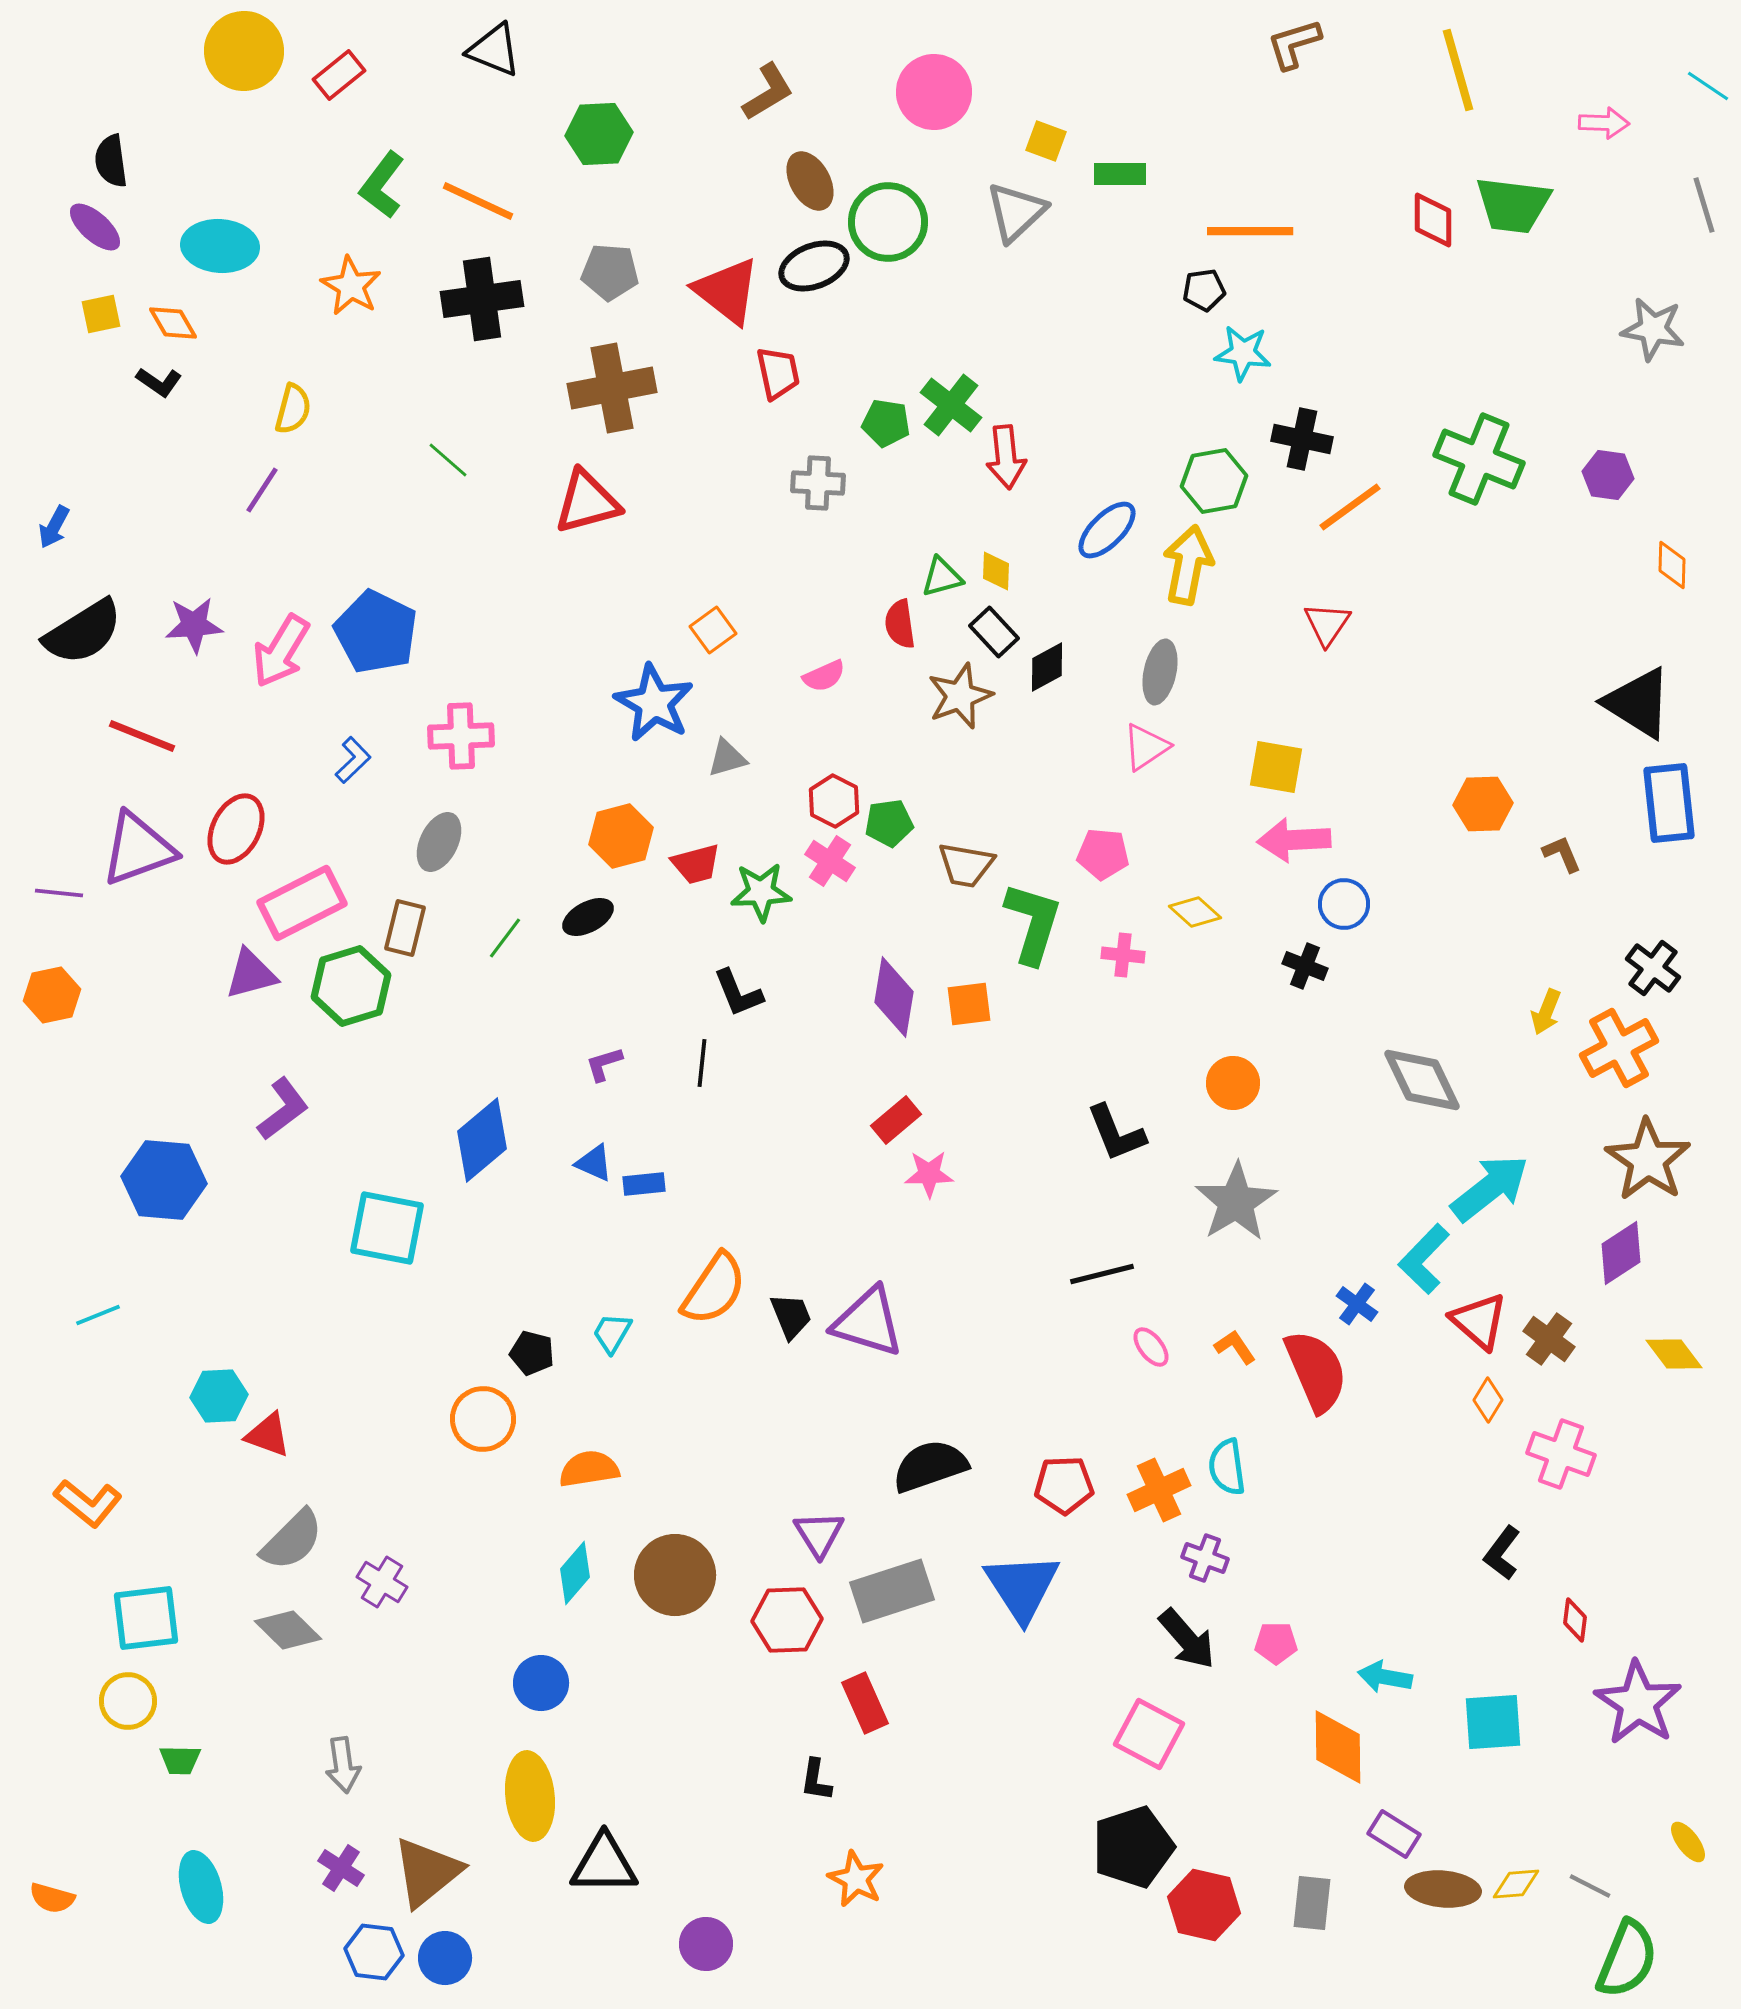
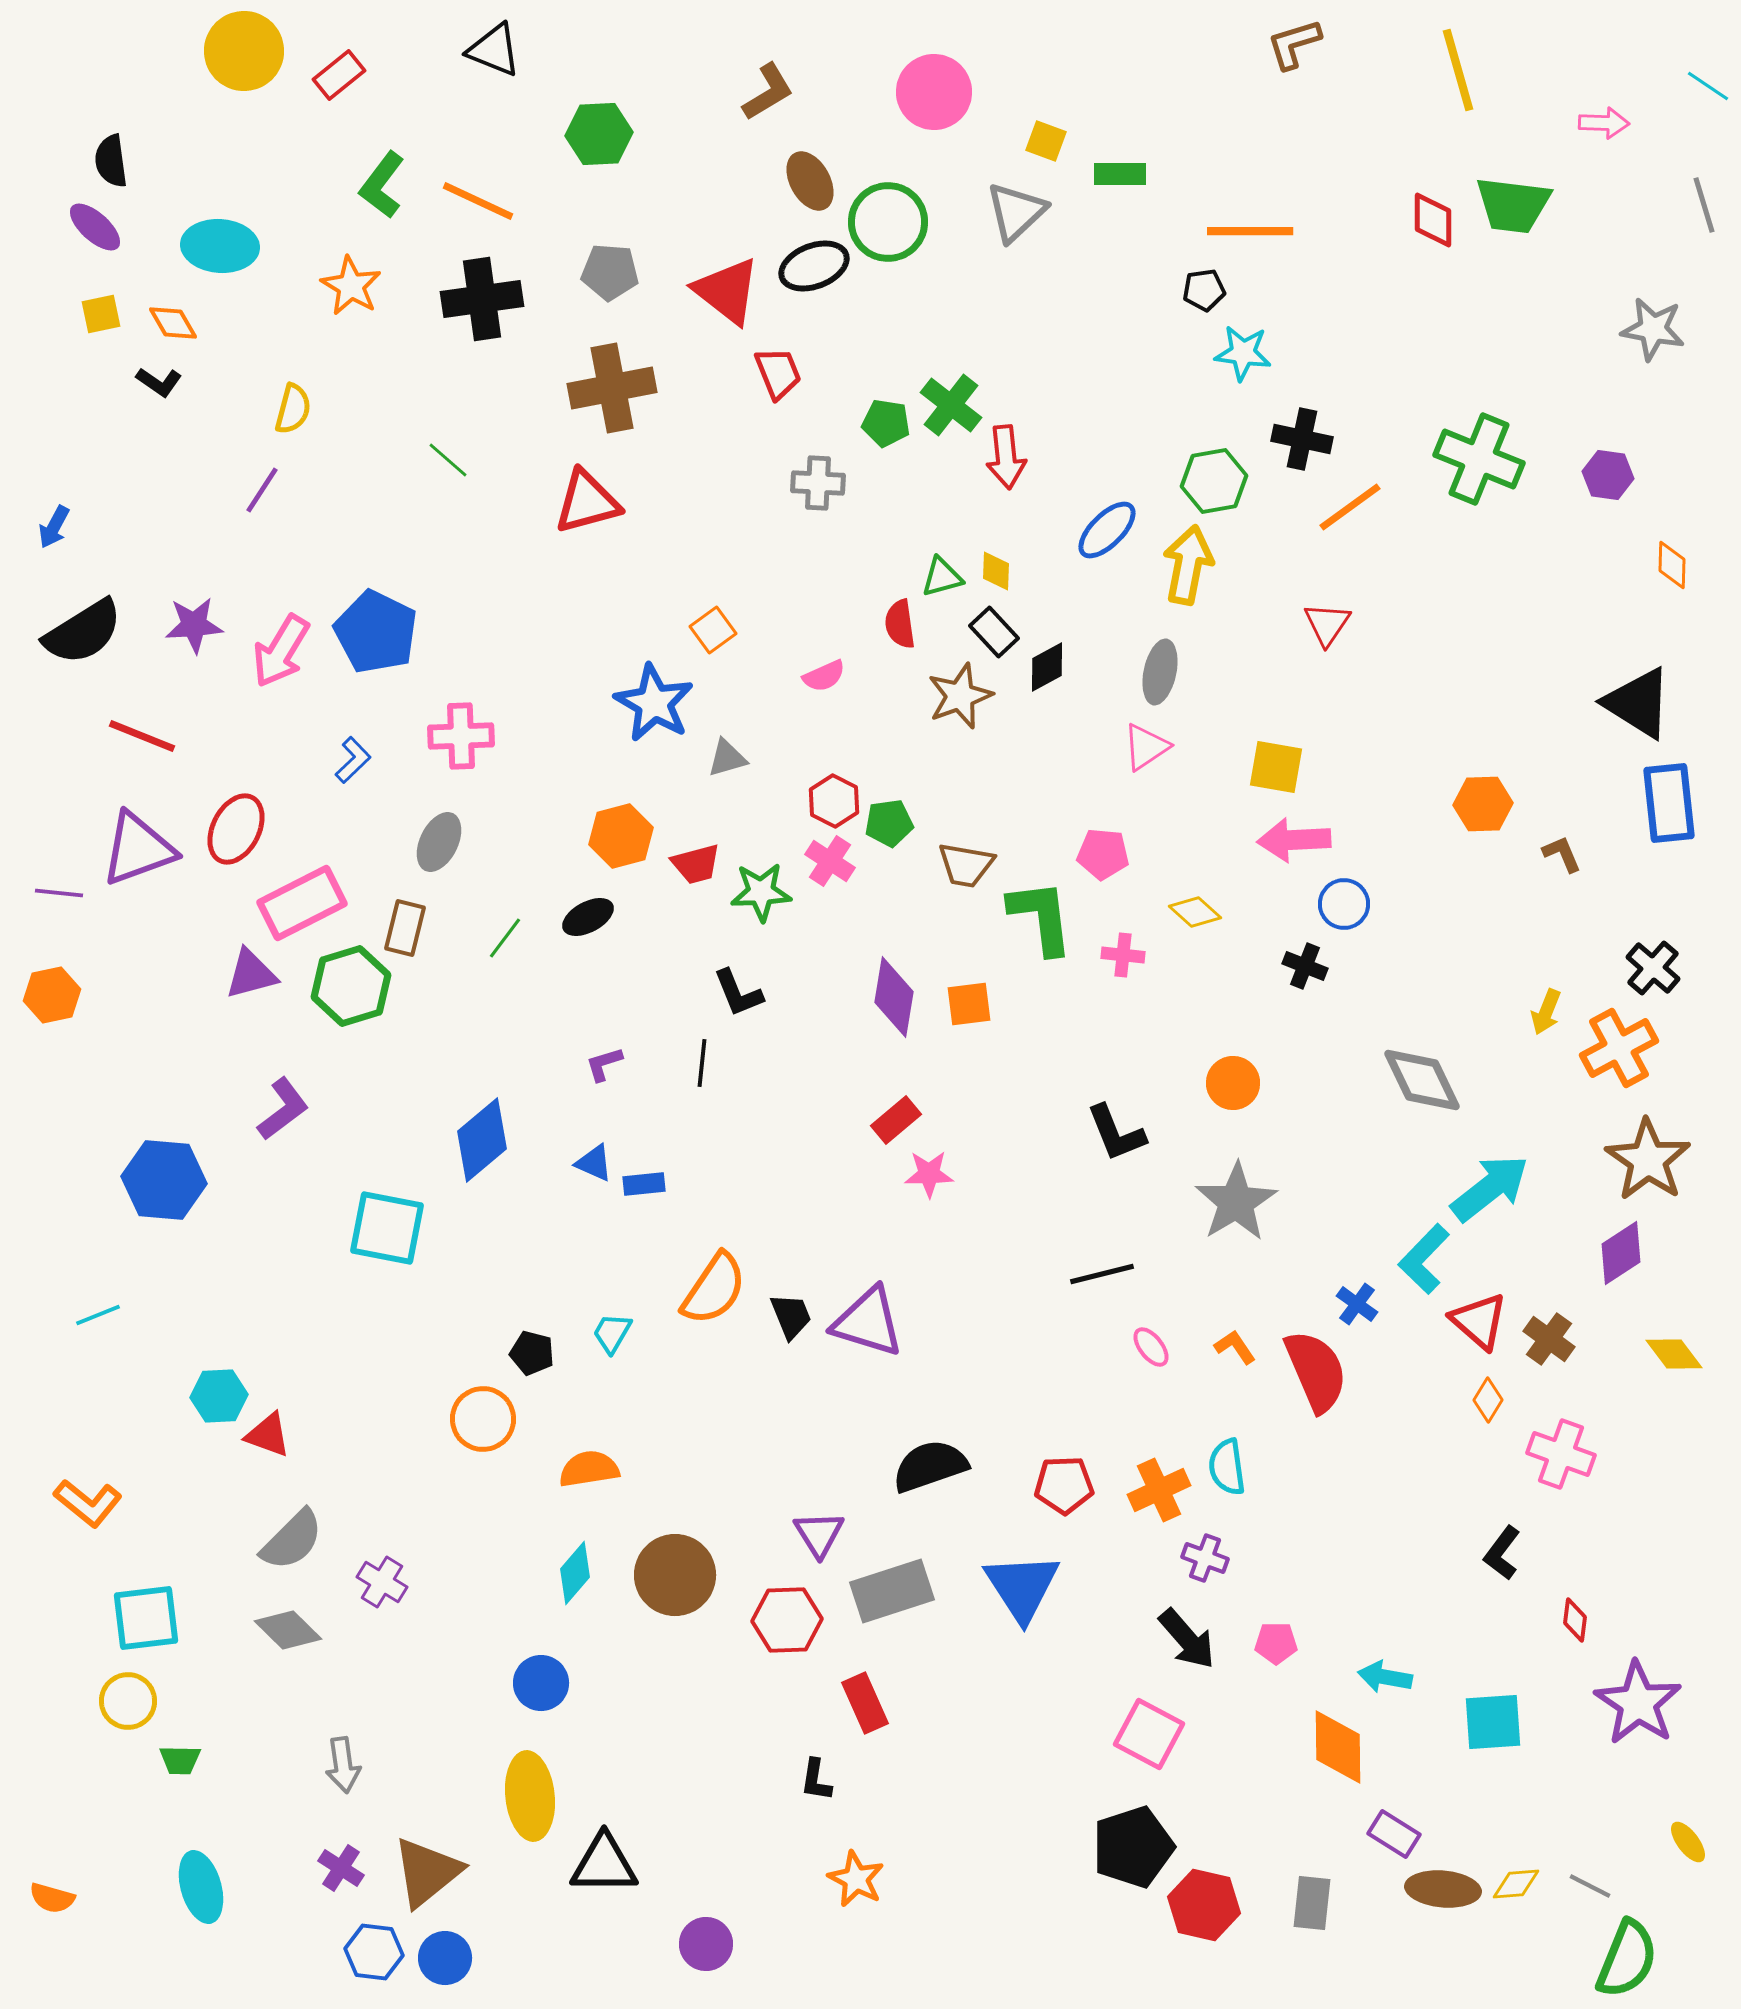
red trapezoid at (778, 373): rotated 10 degrees counterclockwise
green L-shape at (1033, 923): moved 8 px right, 6 px up; rotated 24 degrees counterclockwise
black cross at (1653, 968): rotated 4 degrees clockwise
